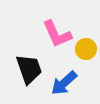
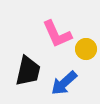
black trapezoid: moved 1 px left, 2 px down; rotated 32 degrees clockwise
